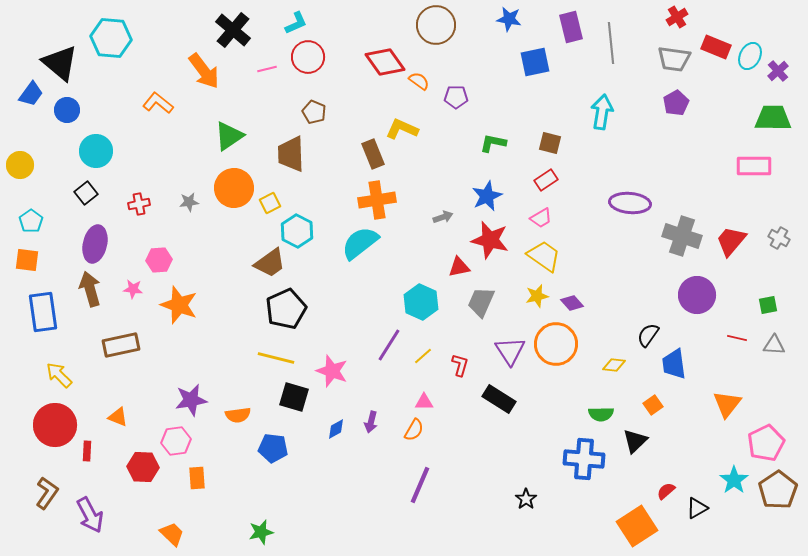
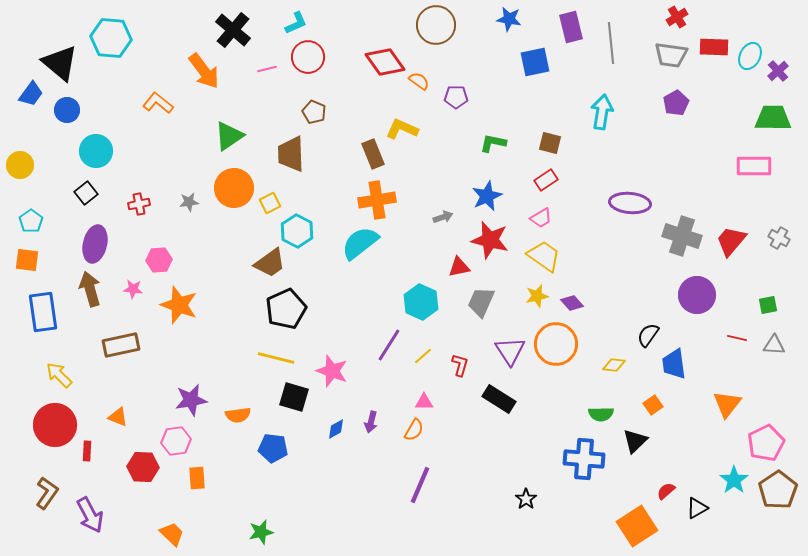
red rectangle at (716, 47): moved 2 px left; rotated 20 degrees counterclockwise
gray trapezoid at (674, 59): moved 3 px left, 4 px up
